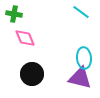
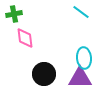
green cross: rotated 21 degrees counterclockwise
pink diamond: rotated 15 degrees clockwise
black circle: moved 12 px right
purple triangle: rotated 15 degrees counterclockwise
